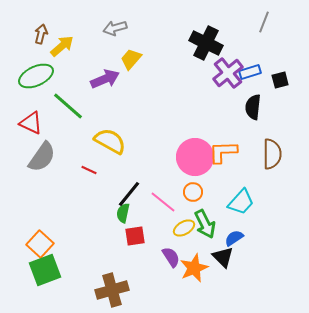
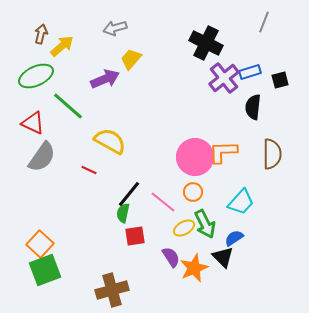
purple cross: moved 4 px left, 5 px down
red triangle: moved 2 px right
